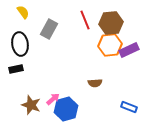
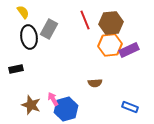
black ellipse: moved 9 px right, 7 px up
pink arrow: rotated 80 degrees counterclockwise
blue rectangle: moved 1 px right
